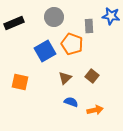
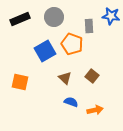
black rectangle: moved 6 px right, 4 px up
brown triangle: rotated 32 degrees counterclockwise
